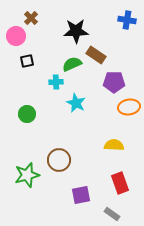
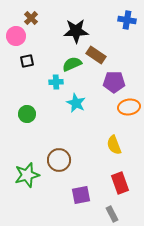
yellow semicircle: rotated 114 degrees counterclockwise
gray rectangle: rotated 28 degrees clockwise
